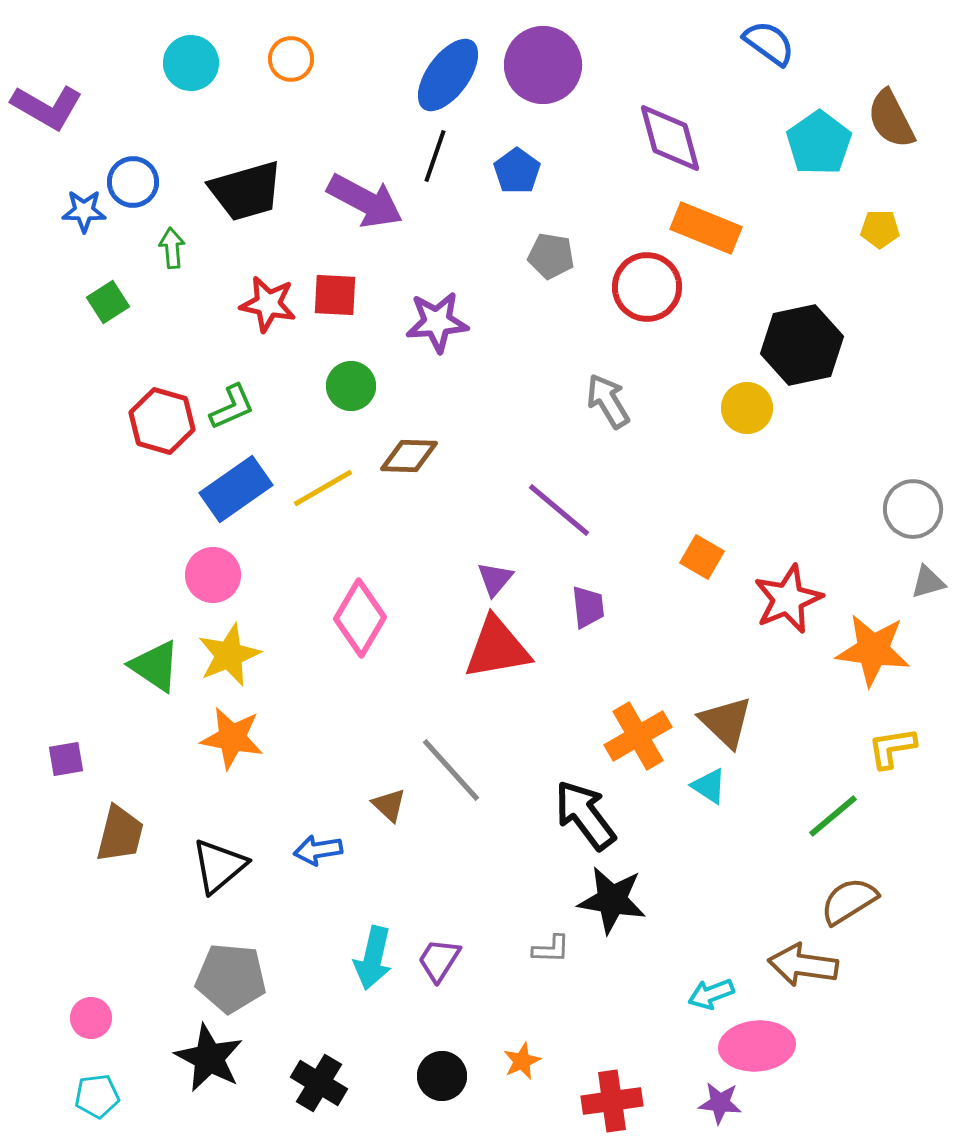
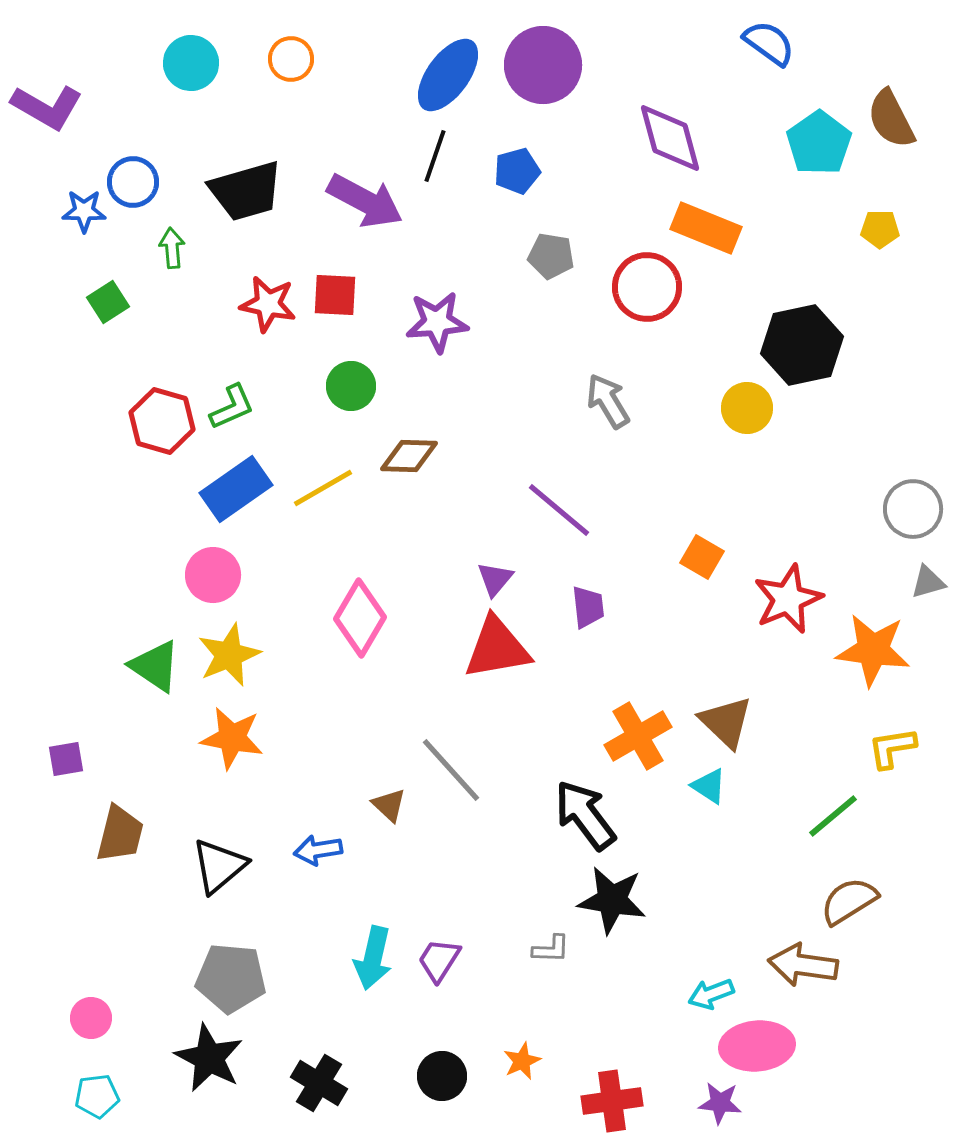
blue pentagon at (517, 171): rotated 21 degrees clockwise
